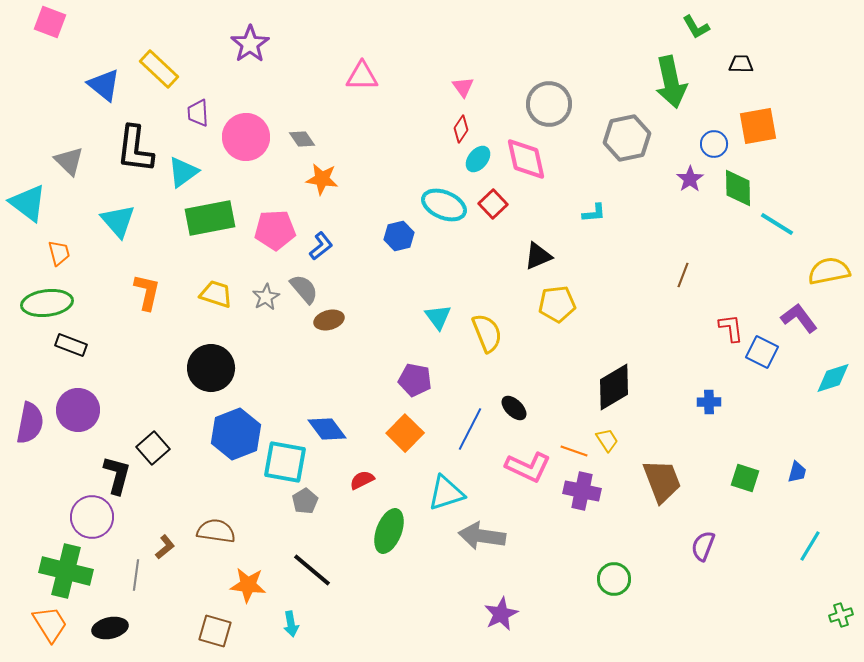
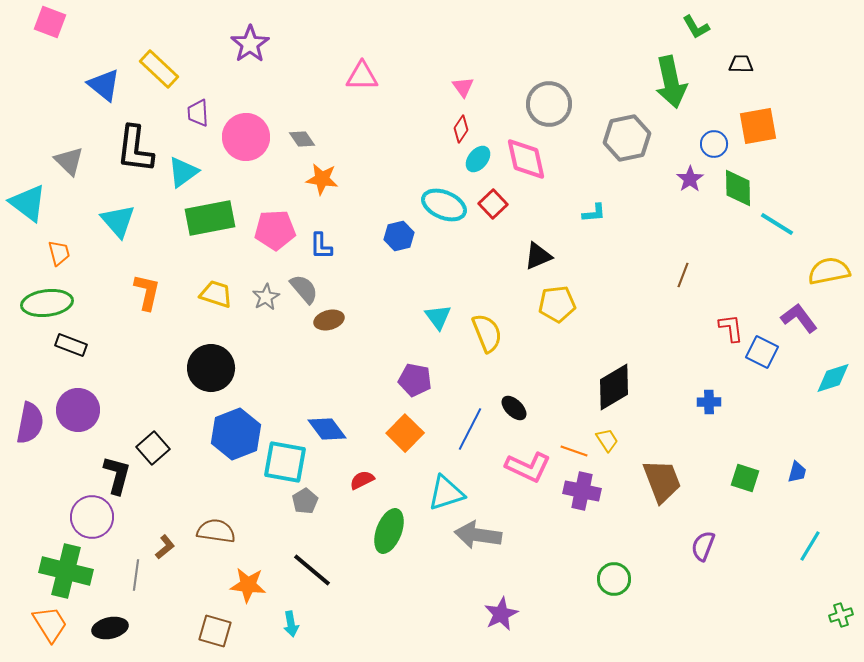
blue L-shape at (321, 246): rotated 128 degrees clockwise
gray arrow at (482, 536): moved 4 px left, 1 px up
